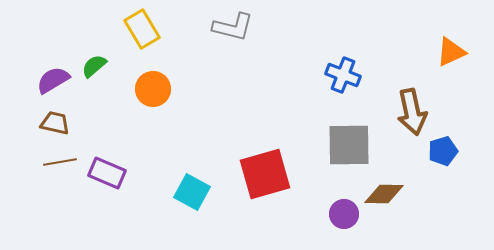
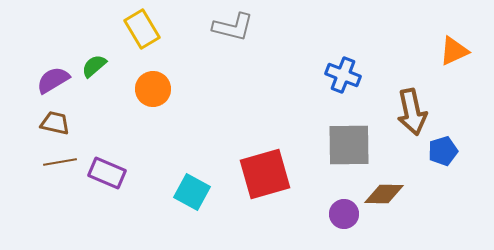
orange triangle: moved 3 px right, 1 px up
